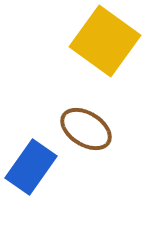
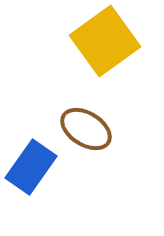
yellow square: rotated 18 degrees clockwise
